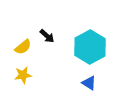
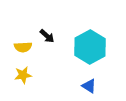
yellow semicircle: rotated 36 degrees clockwise
blue triangle: moved 3 px down
